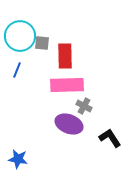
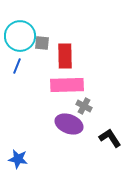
blue line: moved 4 px up
